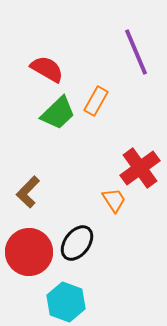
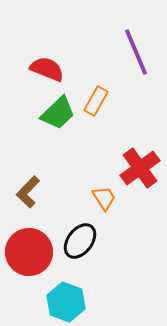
red semicircle: rotated 8 degrees counterclockwise
orange trapezoid: moved 10 px left, 2 px up
black ellipse: moved 3 px right, 2 px up
